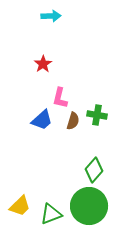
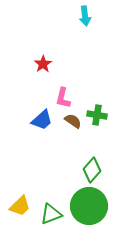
cyan arrow: moved 34 px right; rotated 84 degrees clockwise
pink L-shape: moved 3 px right
brown semicircle: rotated 72 degrees counterclockwise
green diamond: moved 2 px left
